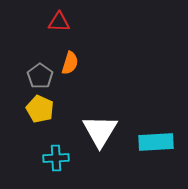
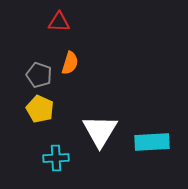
gray pentagon: moved 1 px left, 1 px up; rotated 15 degrees counterclockwise
cyan rectangle: moved 4 px left
